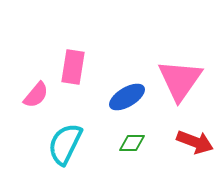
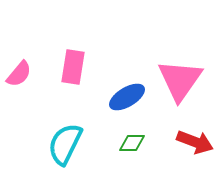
pink semicircle: moved 17 px left, 21 px up
